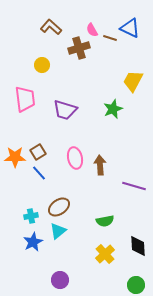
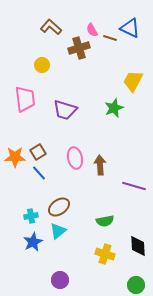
green star: moved 1 px right, 1 px up
yellow cross: rotated 30 degrees counterclockwise
